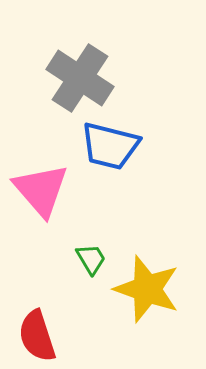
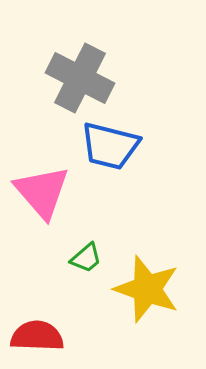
gray cross: rotated 6 degrees counterclockwise
pink triangle: moved 1 px right, 2 px down
green trapezoid: moved 5 px left, 1 px up; rotated 80 degrees clockwise
red semicircle: rotated 110 degrees clockwise
